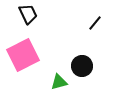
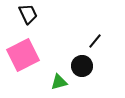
black line: moved 18 px down
